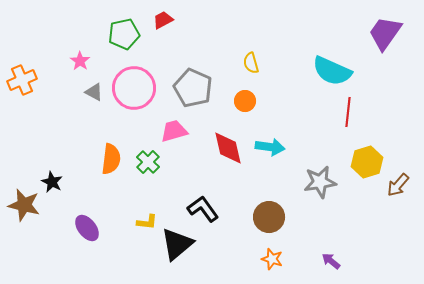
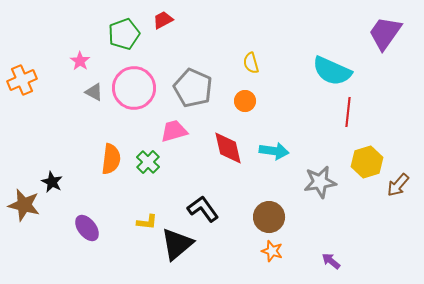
green pentagon: rotated 8 degrees counterclockwise
cyan arrow: moved 4 px right, 4 px down
orange star: moved 8 px up
